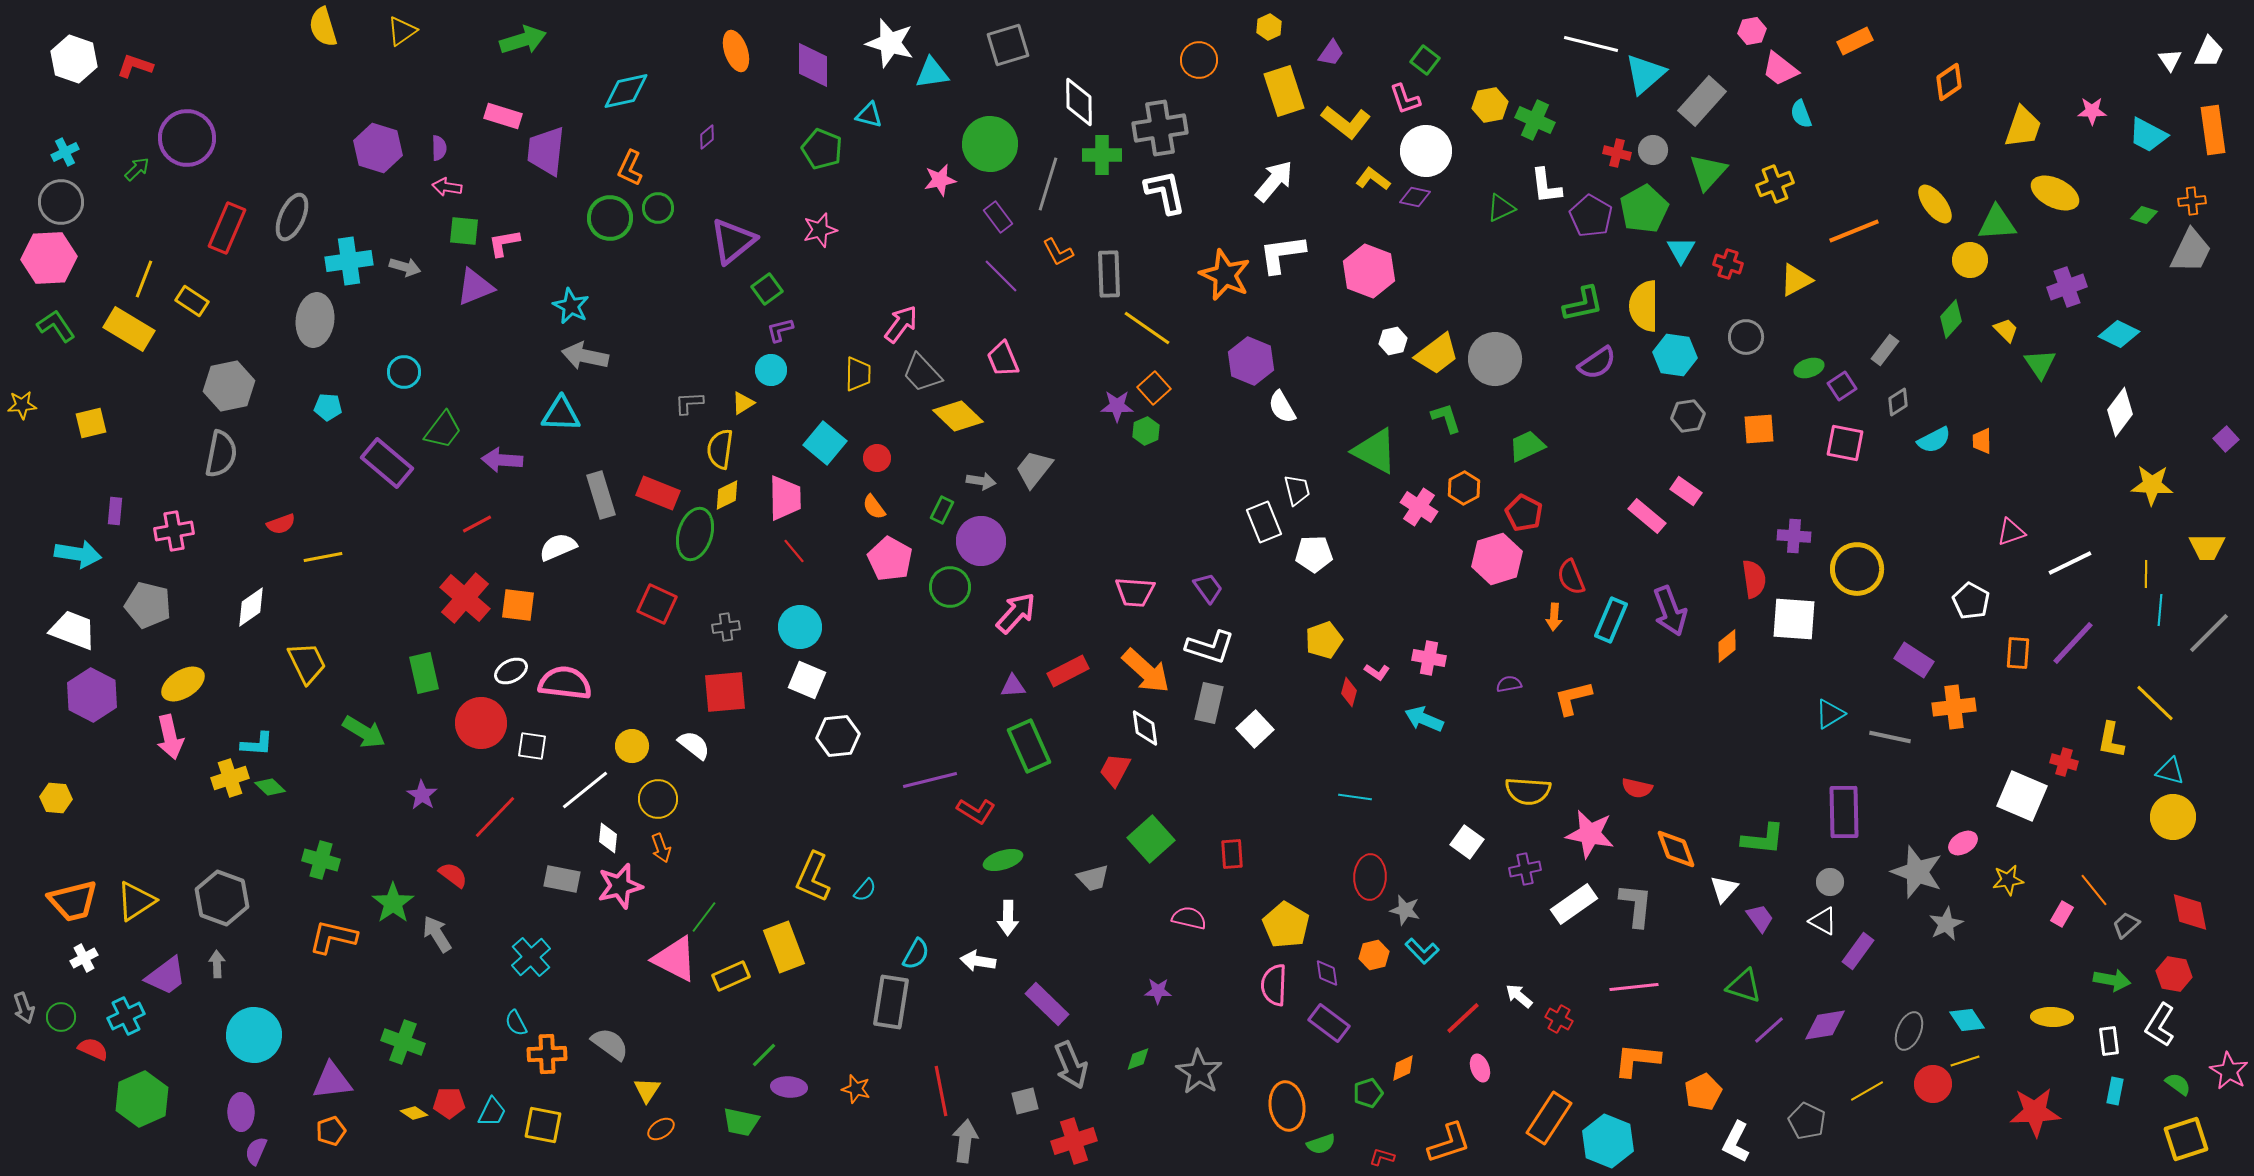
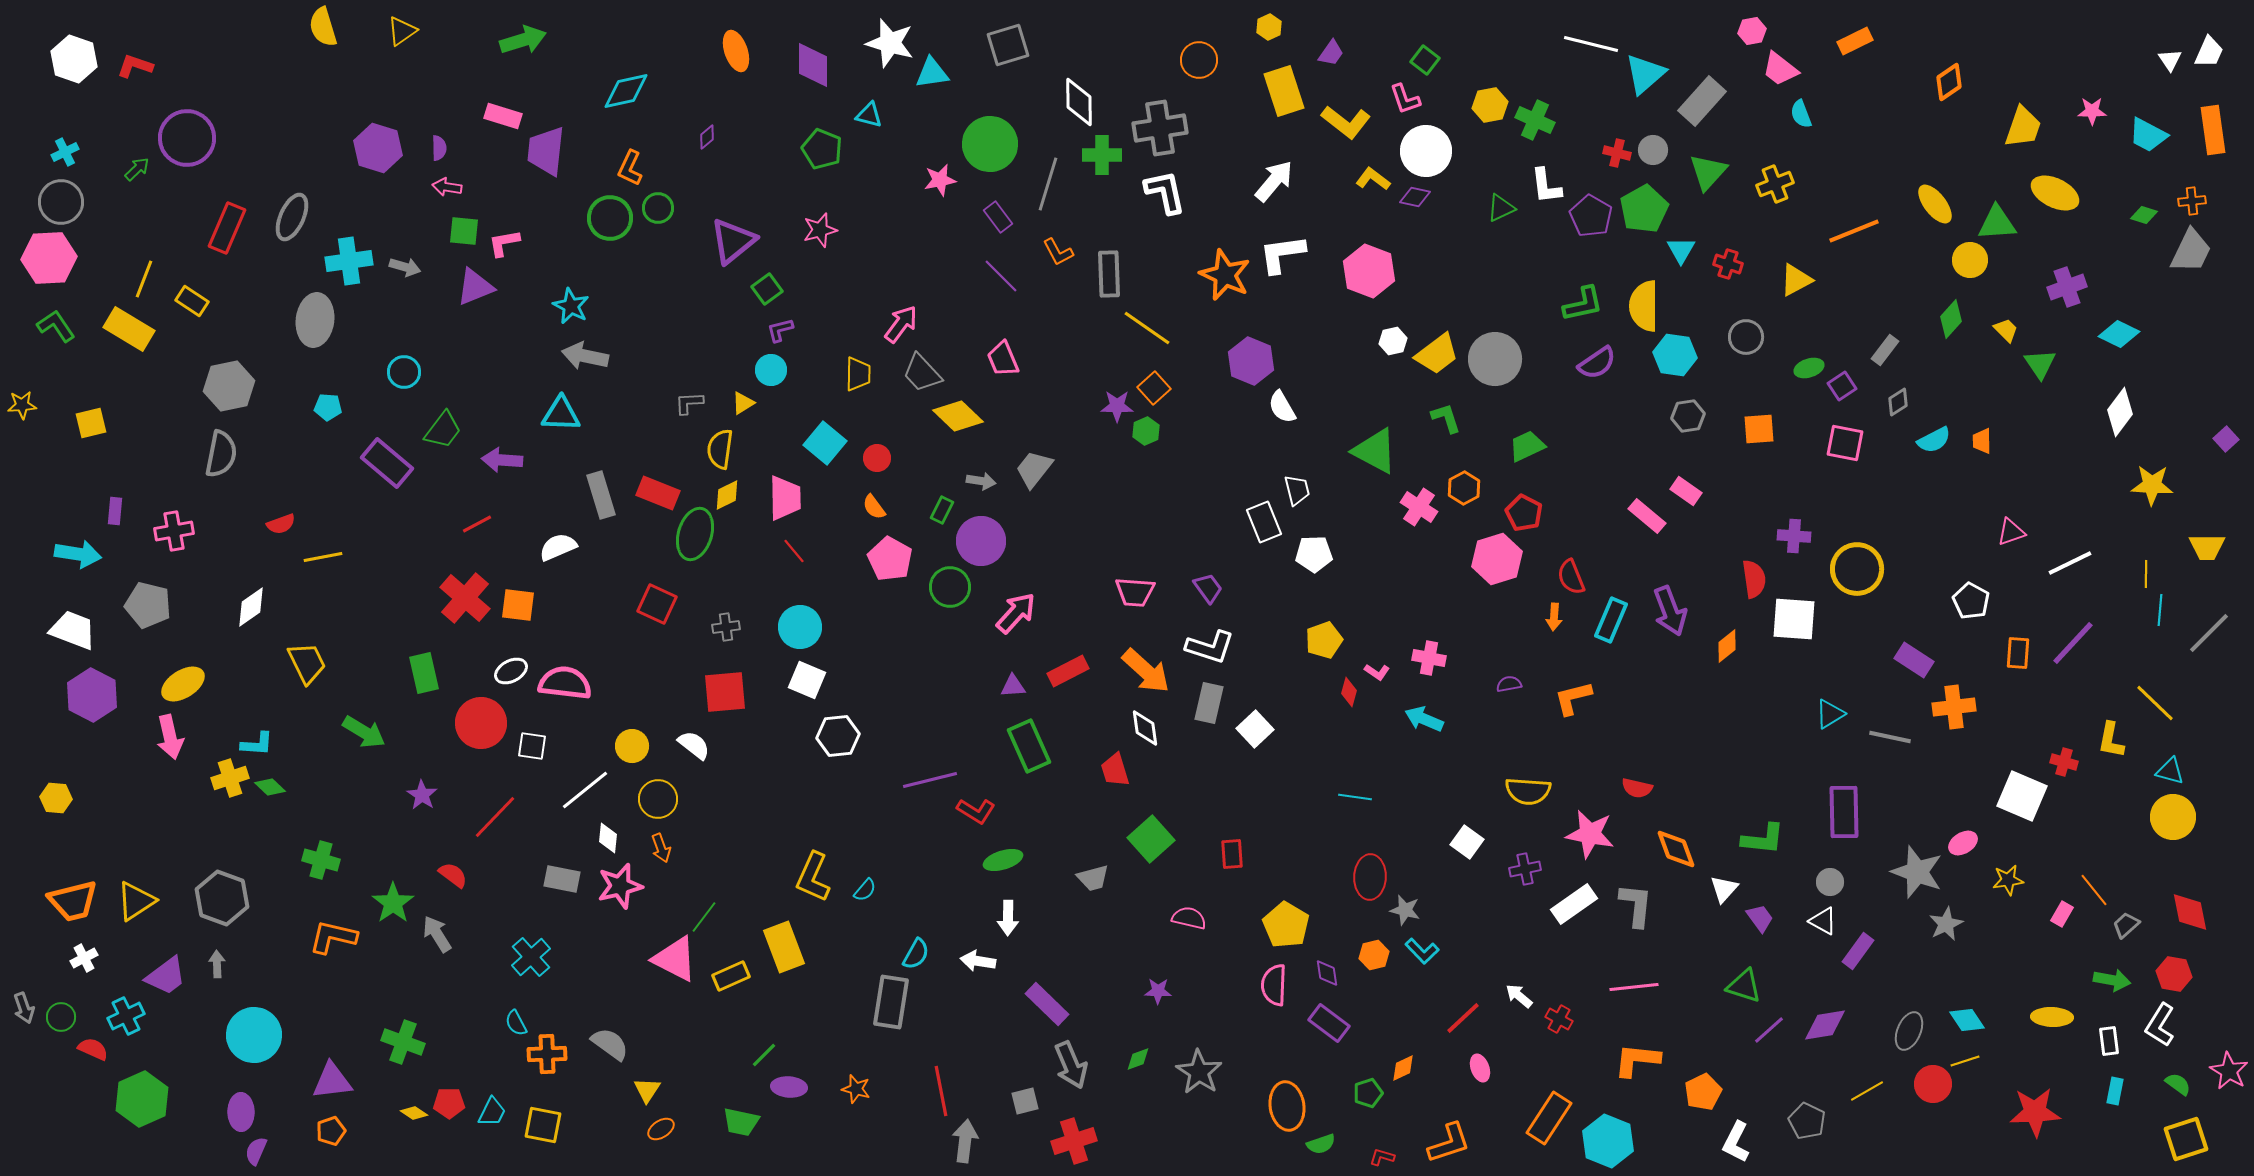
red trapezoid at (1115, 770): rotated 45 degrees counterclockwise
